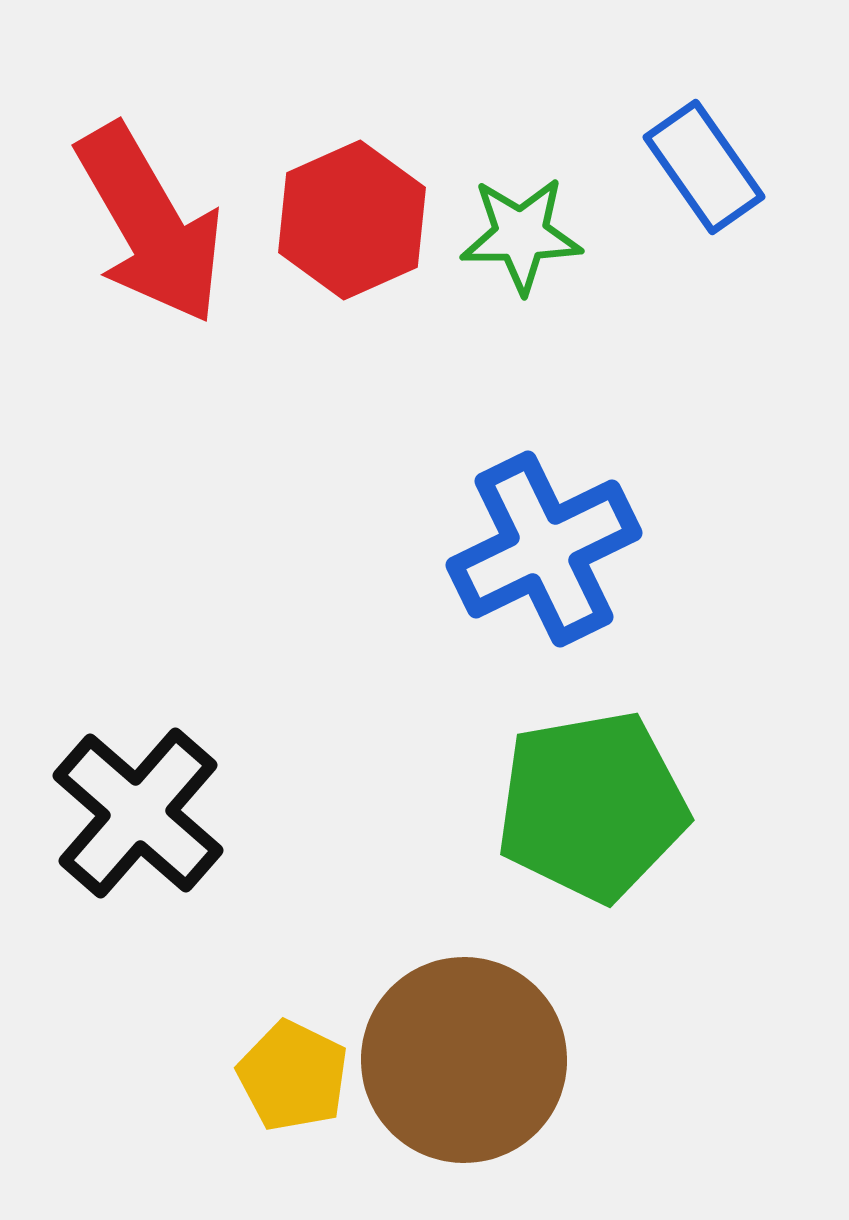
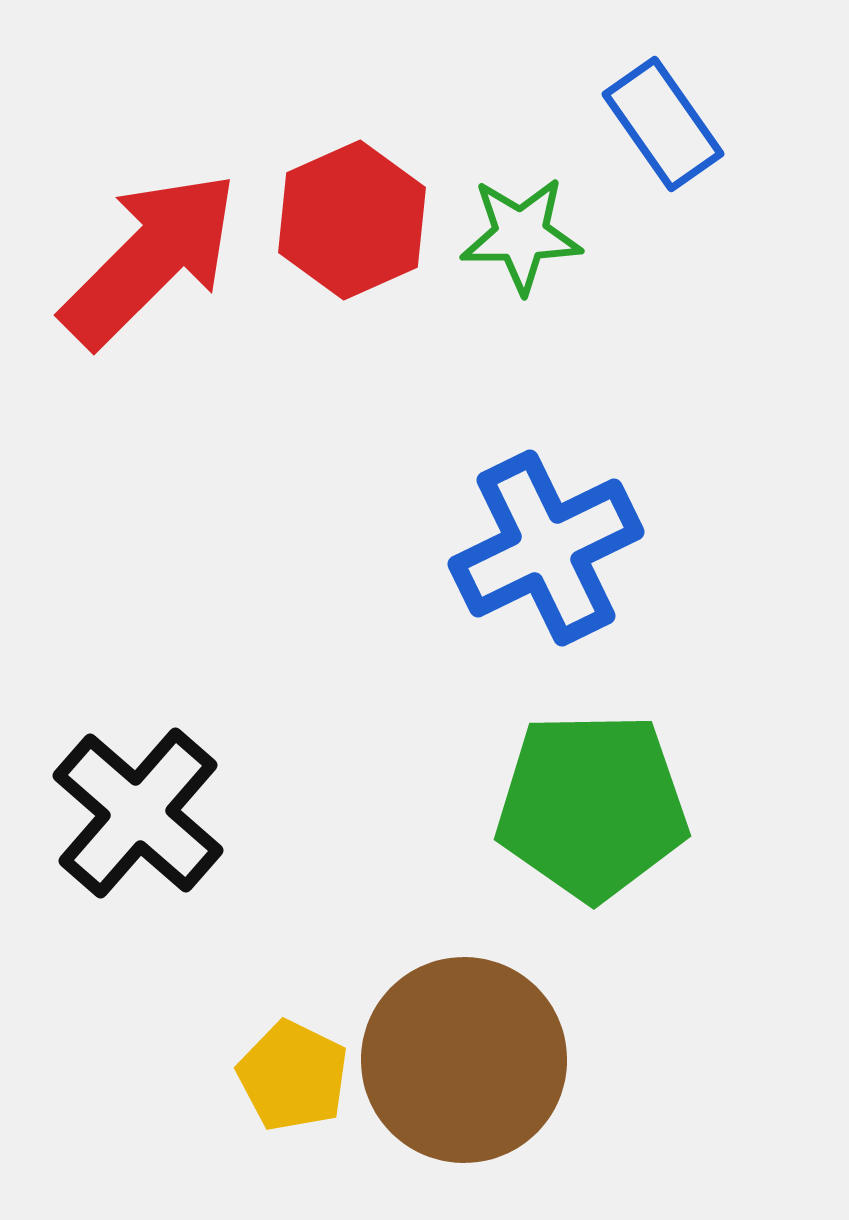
blue rectangle: moved 41 px left, 43 px up
red arrow: moved 35 px down; rotated 105 degrees counterclockwise
blue cross: moved 2 px right, 1 px up
green pentagon: rotated 9 degrees clockwise
